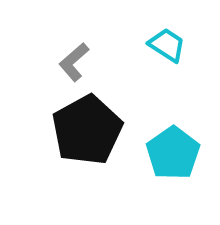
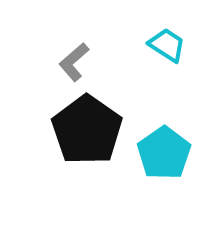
black pentagon: rotated 8 degrees counterclockwise
cyan pentagon: moved 9 px left
